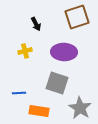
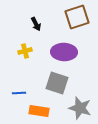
gray star: rotated 15 degrees counterclockwise
